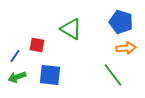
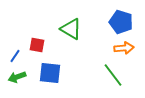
orange arrow: moved 2 px left
blue square: moved 2 px up
